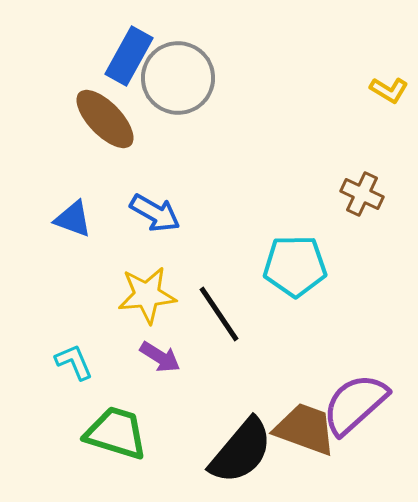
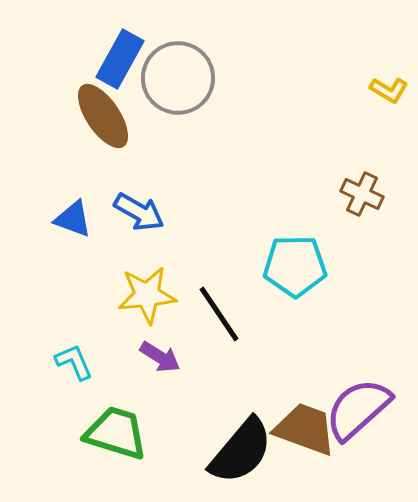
blue rectangle: moved 9 px left, 3 px down
brown ellipse: moved 2 px left, 3 px up; rotated 10 degrees clockwise
blue arrow: moved 16 px left, 1 px up
purple semicircle: moved 3 px right, 5 px down
